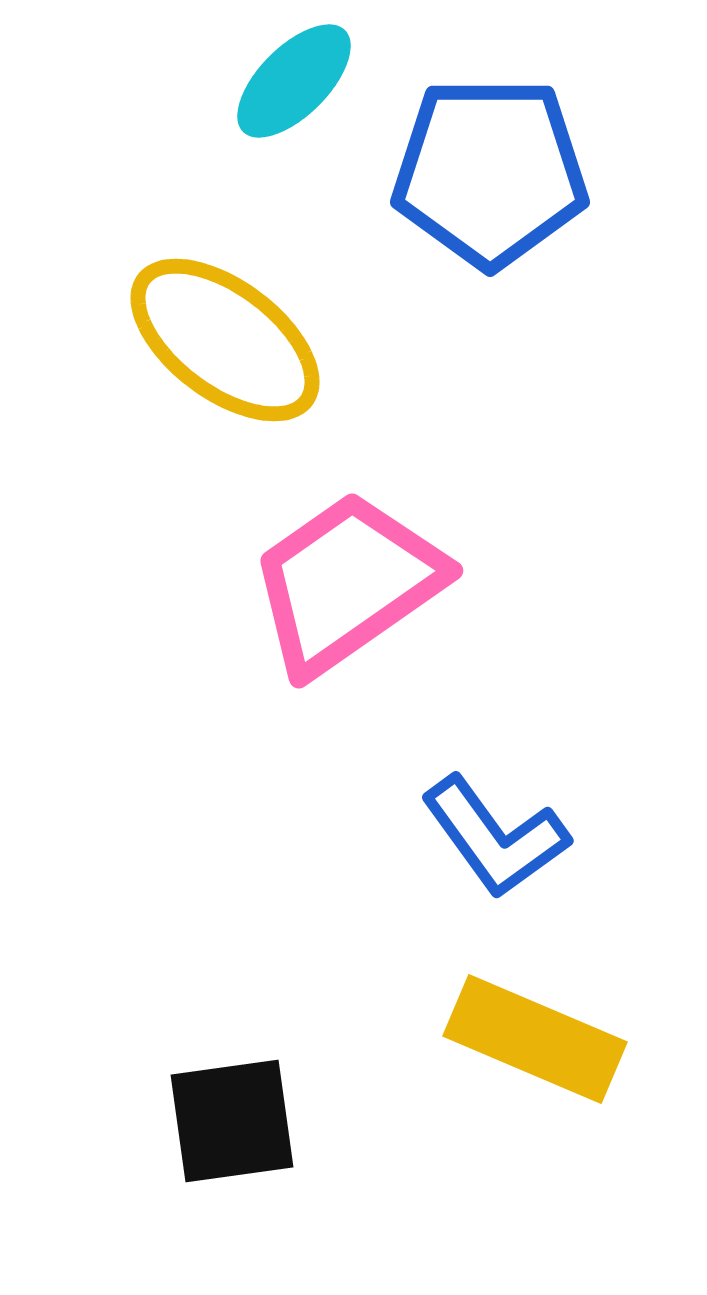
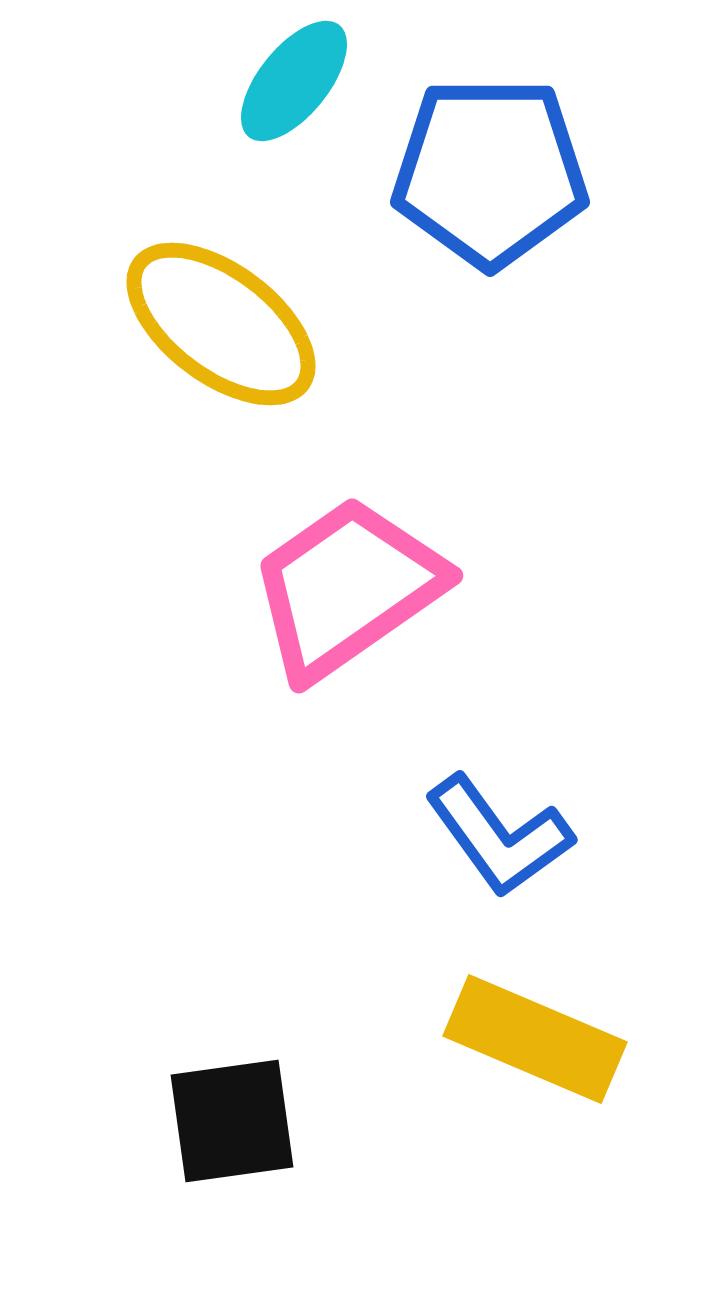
cyan ellipse: rotated 6 degrees counterclockwise
yellow ellipse: moved 4 px left, 16 px up
pink trapezoid: moved 5 px down
blue L-shape: moved 4 px right, 1 px up
